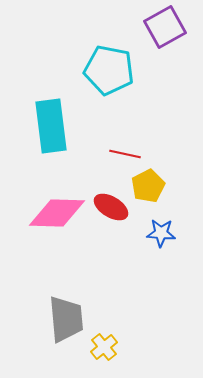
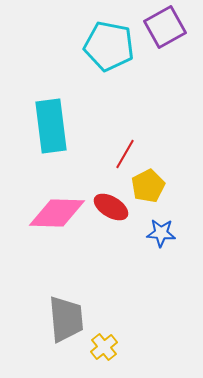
cyan pentagon: moved 24 px up
red line: rotated 72 degrees counterclockwise
